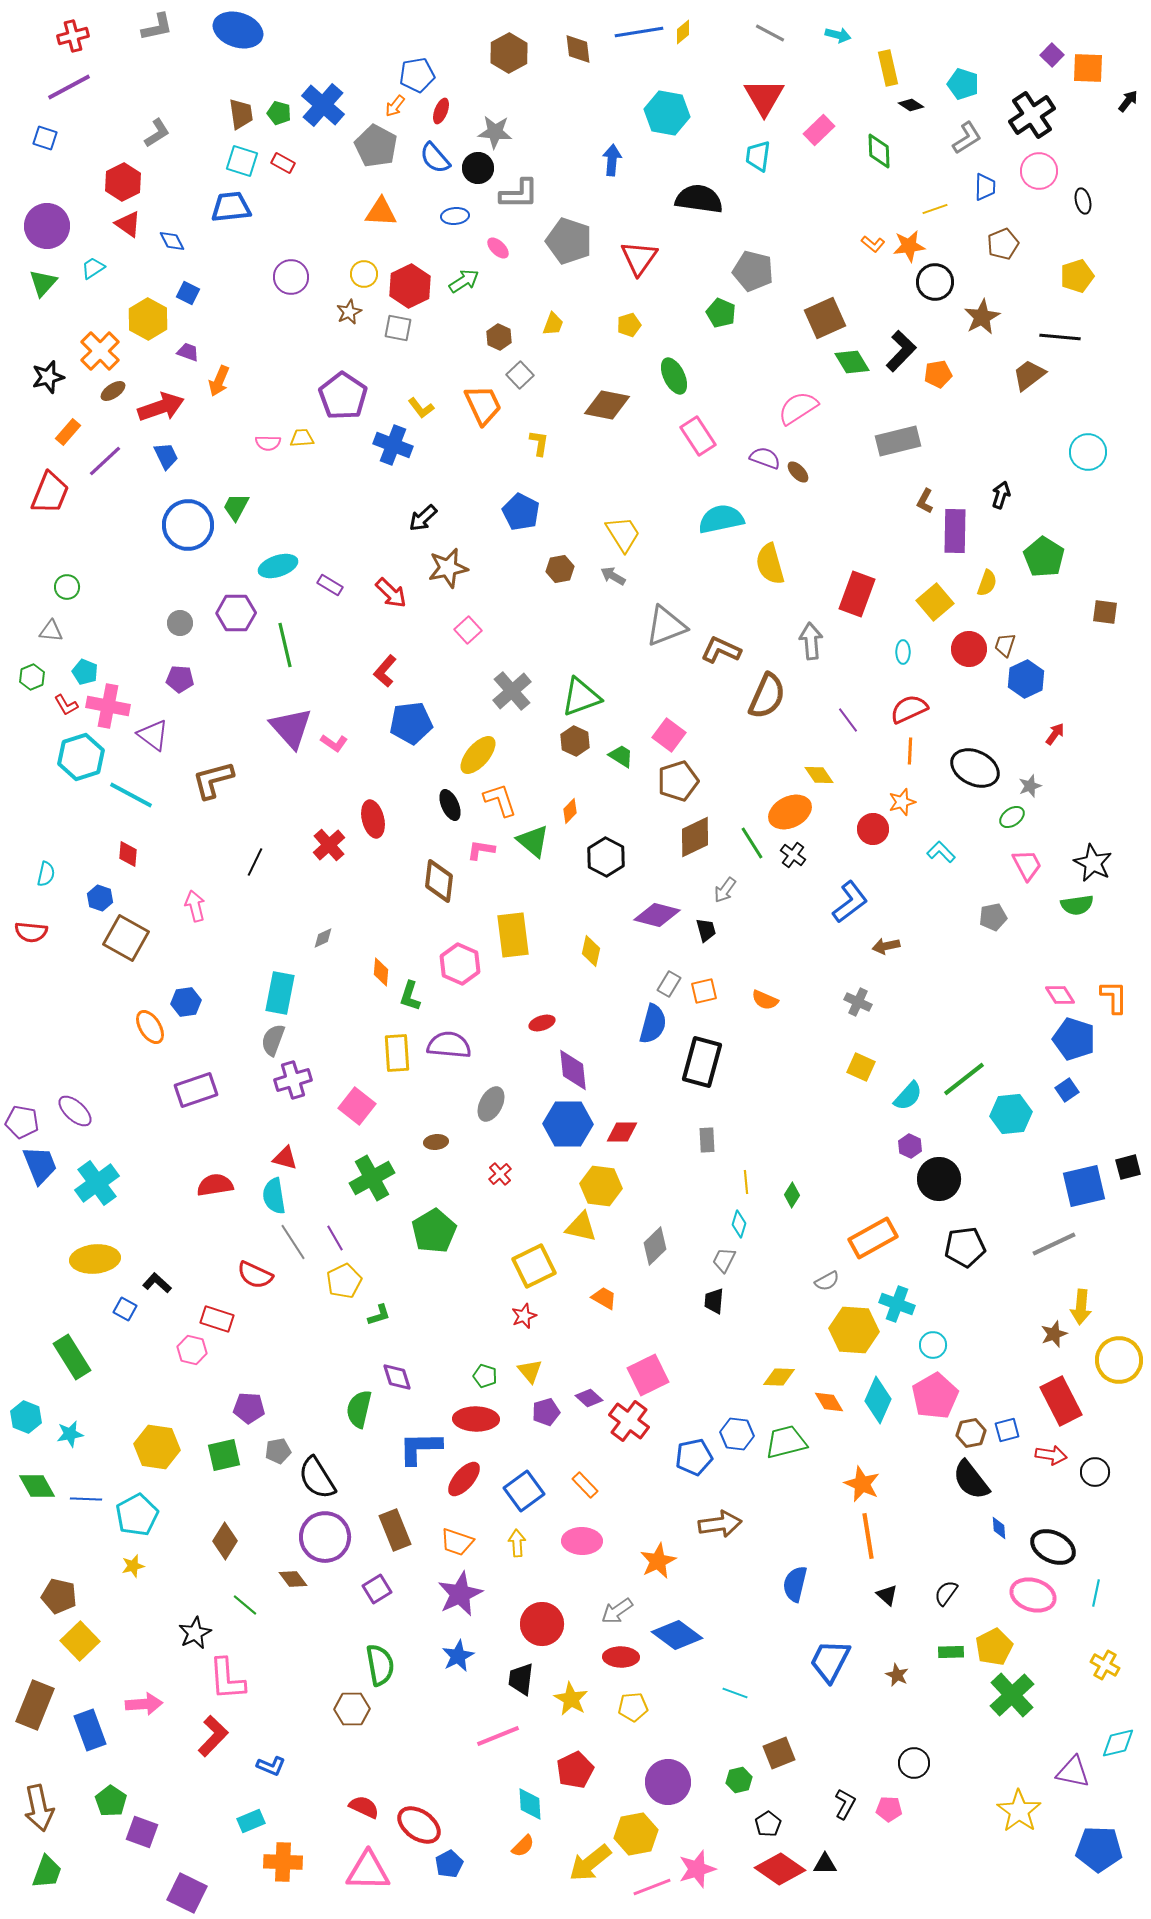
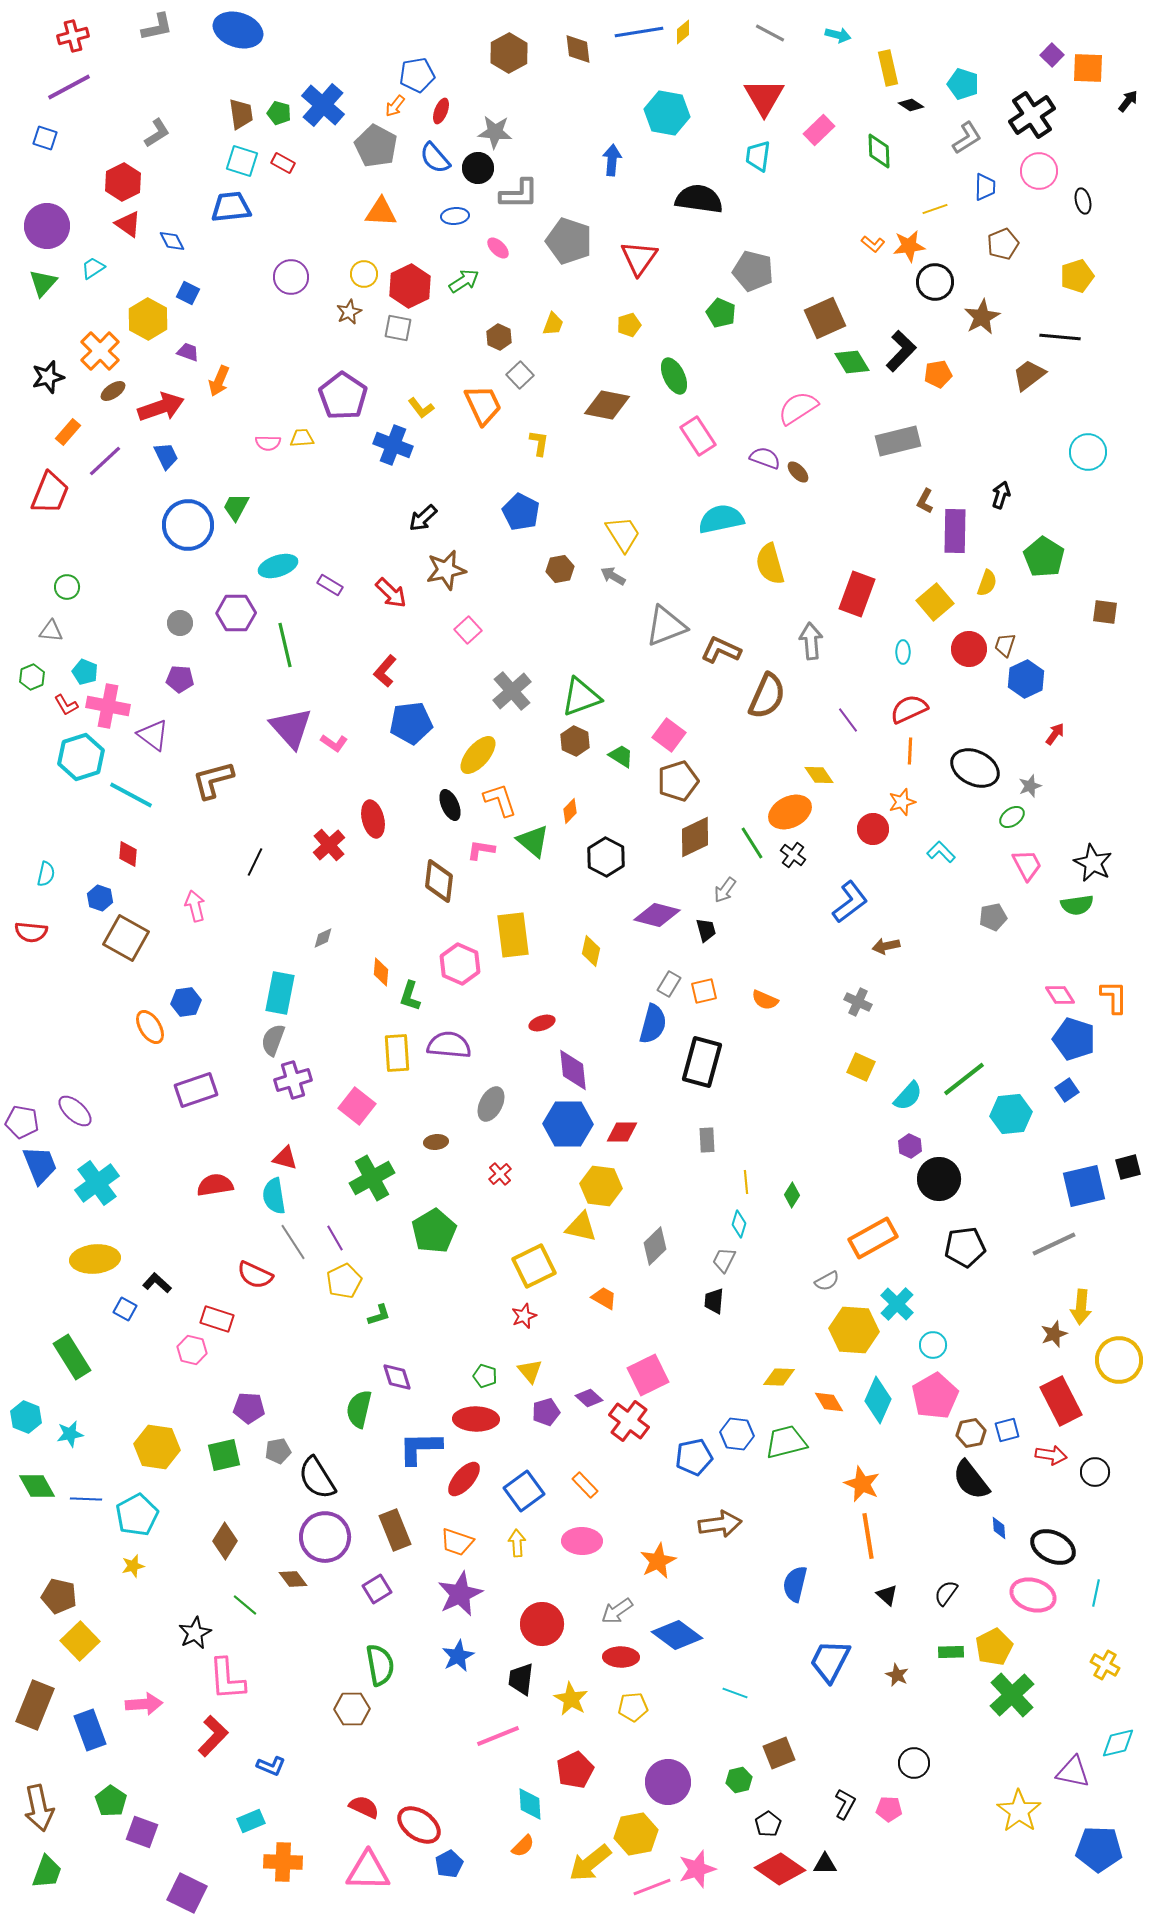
brown star at (448, 568): moved 2 px left, 2 px down
cyan cross at (897, 1304): rotated 24 degrees clockwise
